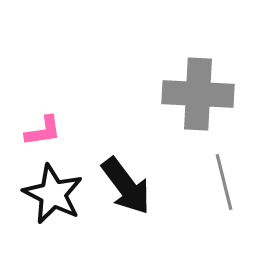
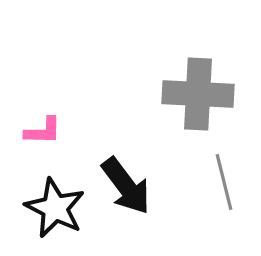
pink L-shape: rotated 9 degrees clockwise
black star: moved 2 px right, 14 px down
